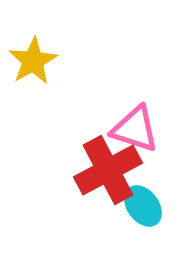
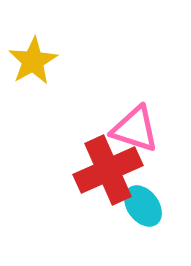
red cross: rotated 4 degrees clockwise
